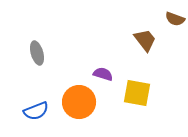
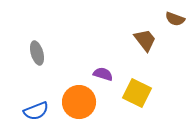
yellow square: rotated 16 degrees clockwise
